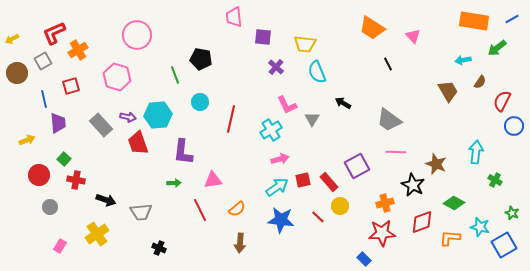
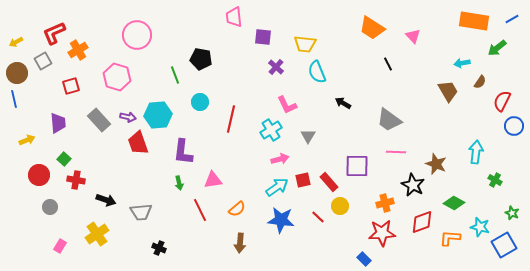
yellow arrow at (12, 39): moved 4 px right, 3 px down
cyan arrow at (463, 60): moved 1 px left, 3 px down
blue line at (44, 99): moved 30 px left
gray triangle at (312, 119): moved 4 px left, 17 px down
gray rectangle at (101, 125): moved 2 px left, 5 px up
purple square at (357, 166): rotated 30 degrees clockwise
green arrow at (174, 183): moved 5 px right; rotated 80 degrees clockwise
